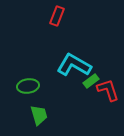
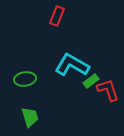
cyan L-shape: moved 2 px left
green ellipse: moved 3 px left, 7 px up
green trapezoid: moved 9 px left, 2 px down
